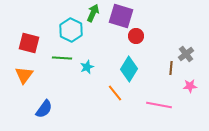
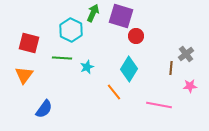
orange line: moved 1 px left, 1 px up
